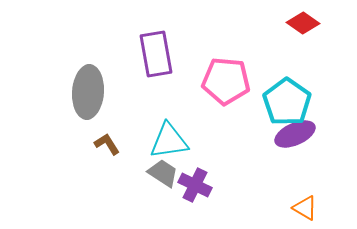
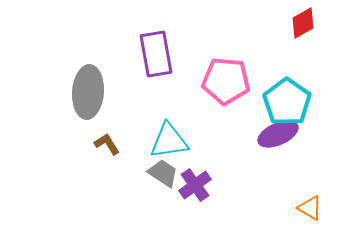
red diamond: rotated 64 degrees counterclockwise
purple ellipse: moved 17 px left
purple cross: rotated 28 degrees clockwise
orange triangle: moved 5 px right
